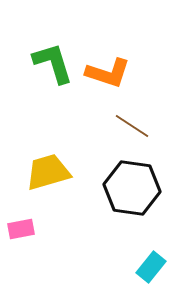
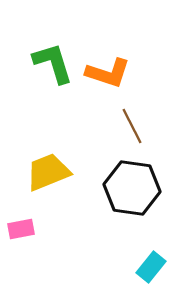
brown line: rotated 30 degrees clockwise
yellow trapezoid: rotated 6 degrees counterclockwise
